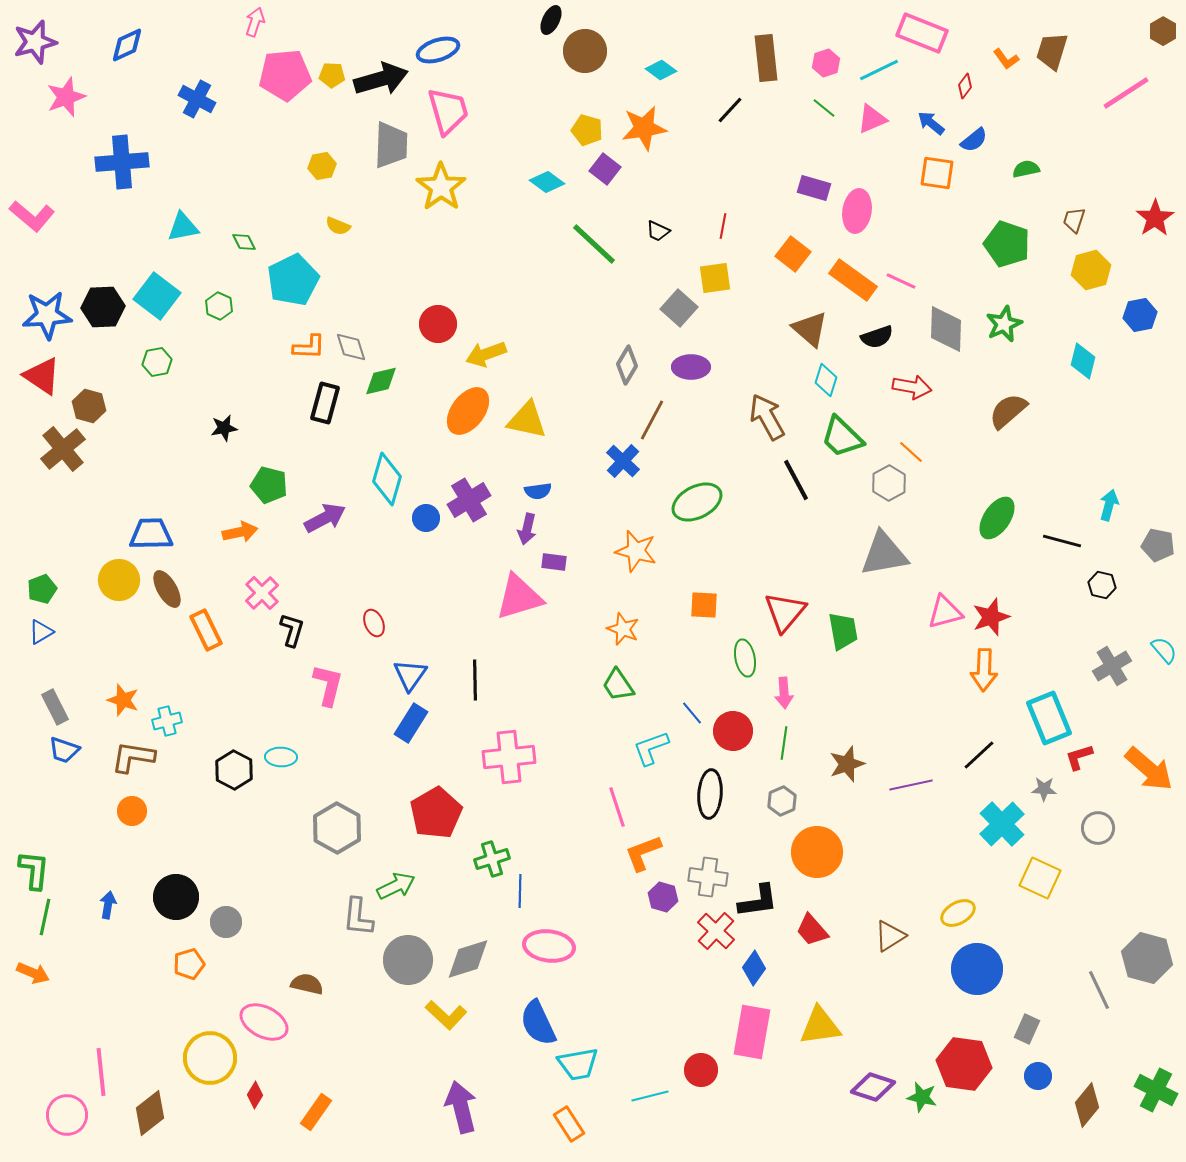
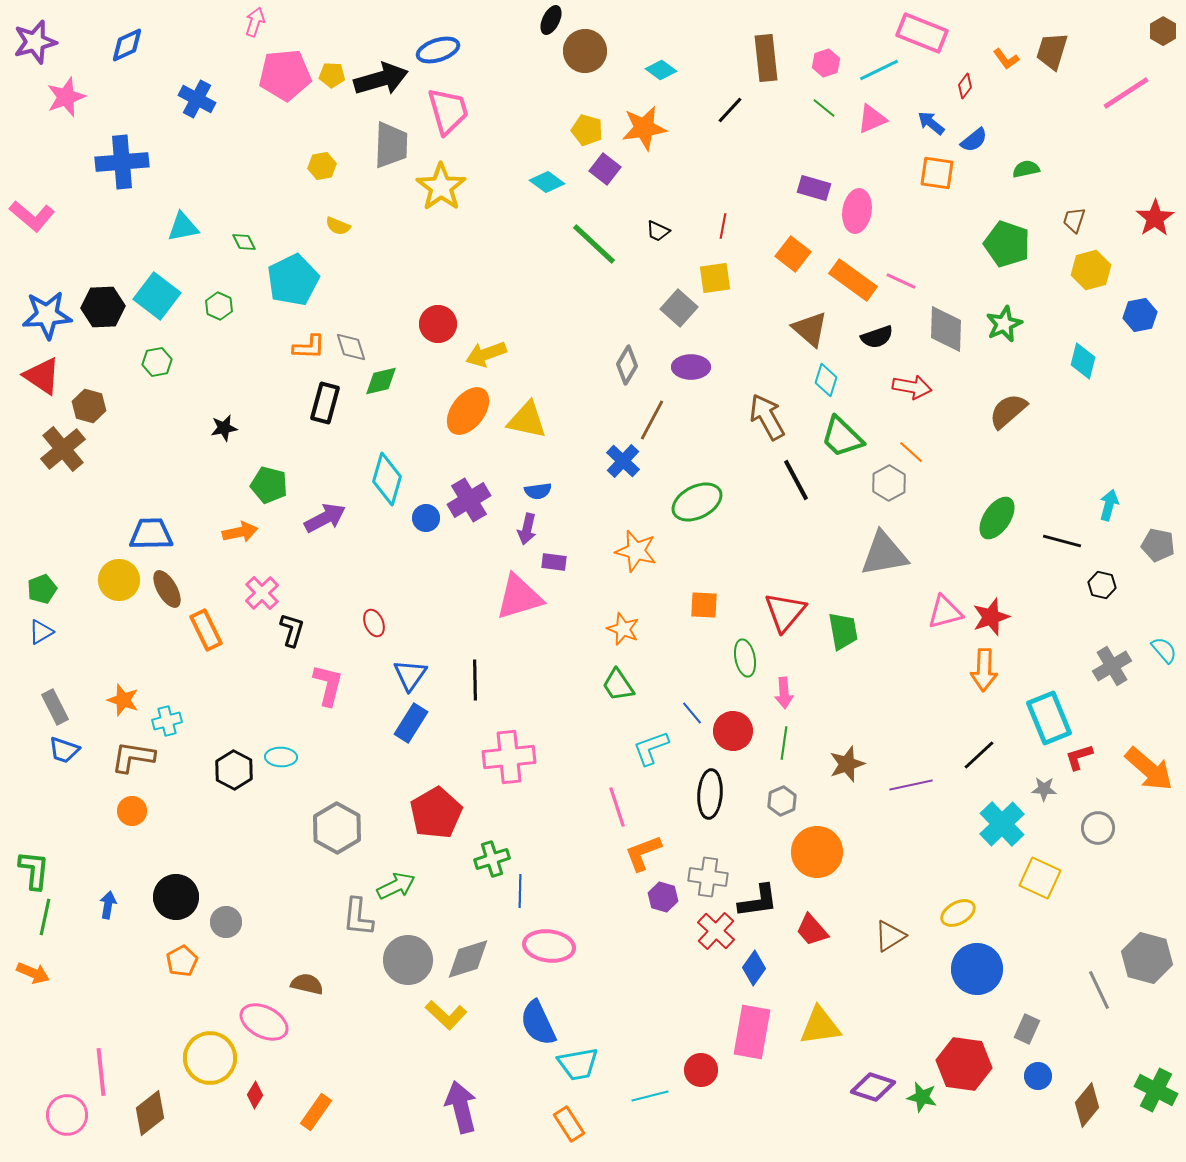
orange pentagon at (189, 964): moved 7 px left, 3 px up; rotated 12 degrees counterclockwise
